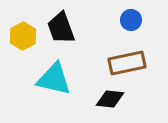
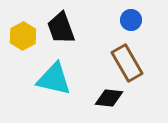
brown rectangle: rotated 72 degrees clockwise
black diamond: moved 1 px left, 1 px up
